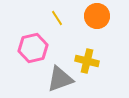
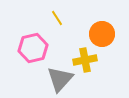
orange circle: moved 5 px right, 18 px down
yellow cross: moved 2 px left, 1 px up; rotated 25 degrees counterclockwise
gray triangle: rotated 28 degrees counterclockwise
